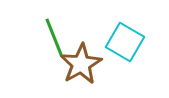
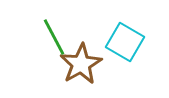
green line: rotated 6 degrees counterclockwise
